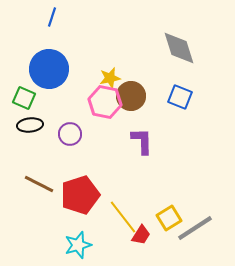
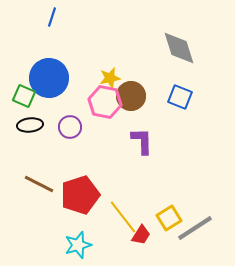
blue circle: moved 9 px down
green square: moved 2 px up
purple circle: moved 7 px up
